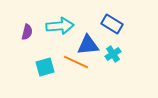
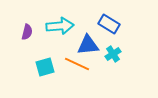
blue rectangle: moved 3 px left
orange line: moved 1 px right, 2 px down
